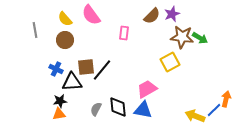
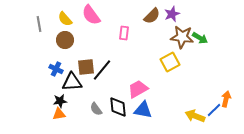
gray line: moved 4 px right, 6 px up
pink trapezoid: moved 9 px left
gray semicircle: rotated 64 degrees counterclockwise
